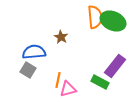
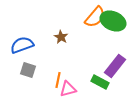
orange semicircle: rotated 45 degrees clockwise
blue semicircle: moved 12 px left, 7 px up; rotated 15 degrees counterclockwise
gray square: rotated 14 degrees counterclockwise
